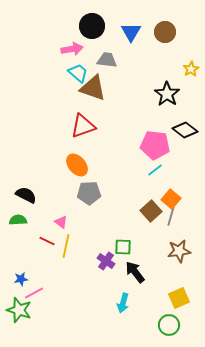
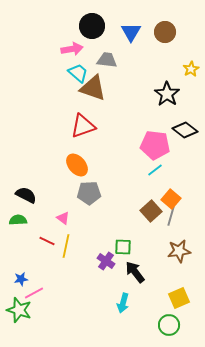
pink triangle: moved 2 px right, 4 px up
